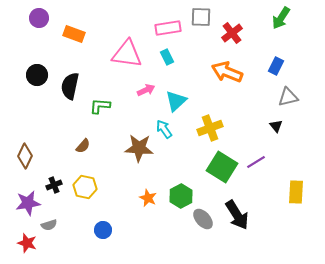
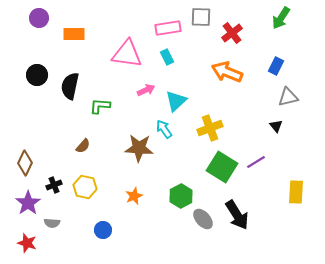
orange rectangle: rotated 20 degrees counterclockwise
brown diamond: moved 7 px down
orange star: moved 14 px left, 2 px up; rotated 24 degrees clockwise
purple star: rotated 25 degrees counterclockwise
gray semicircle: moved 3 px right, 2 px up; rotated 21 degrees clockwise
